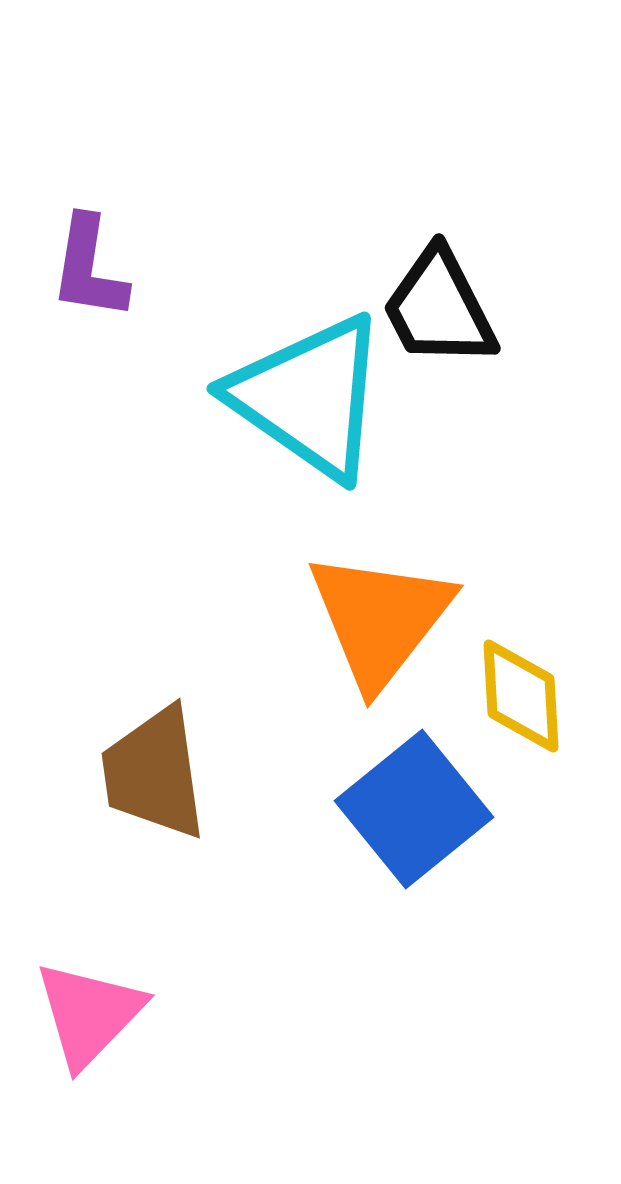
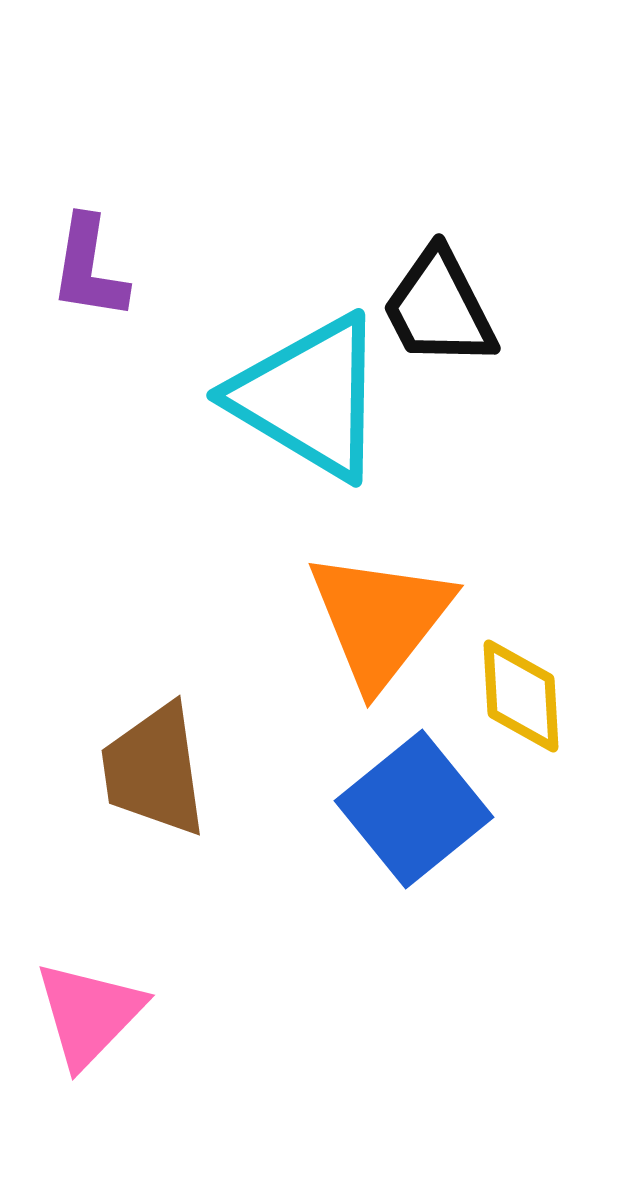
cyan triangle: rotated 4 degrees counterclockwise
brown trapezoid: moved 3 px up
